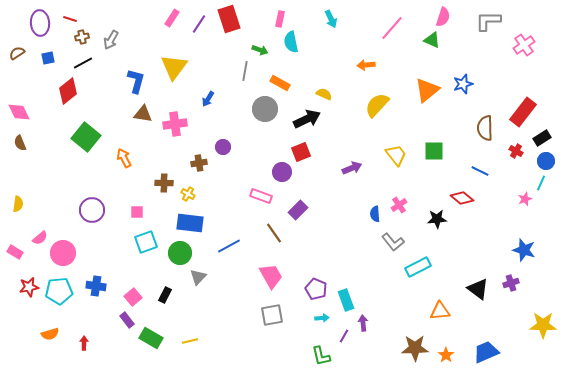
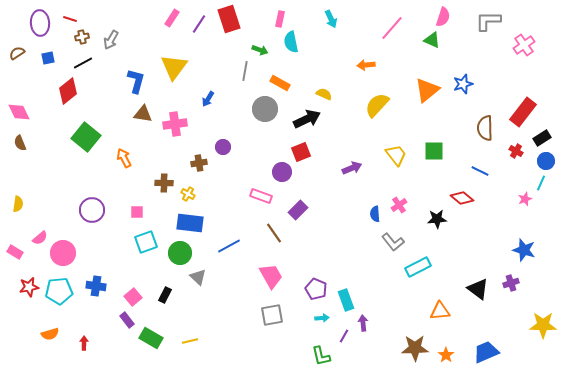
gray triangle at (198, 277): rotated 30 degrees counterclockwise
